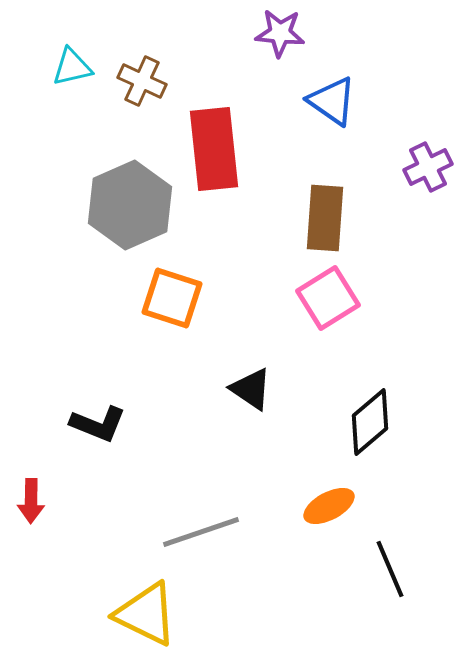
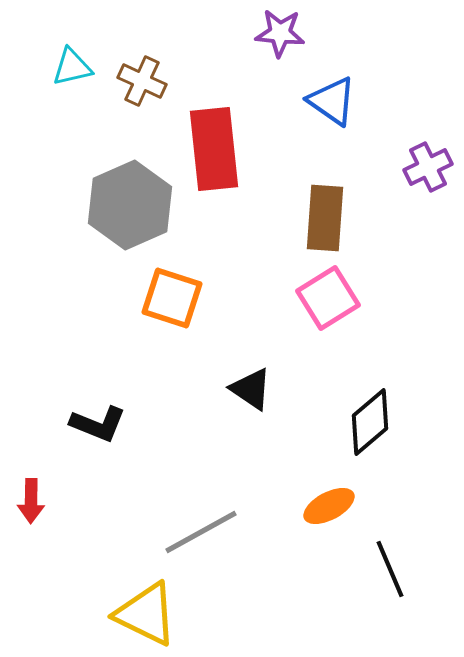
gray line: rotated 10 degrees counterclockwise
